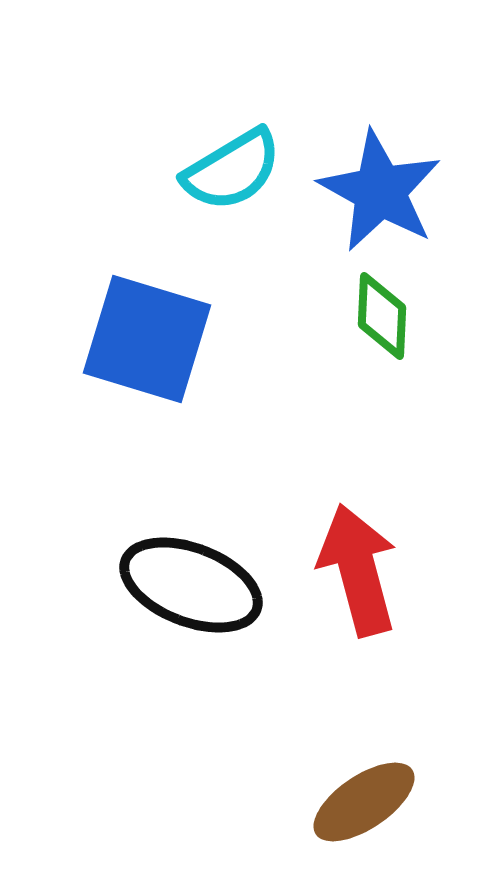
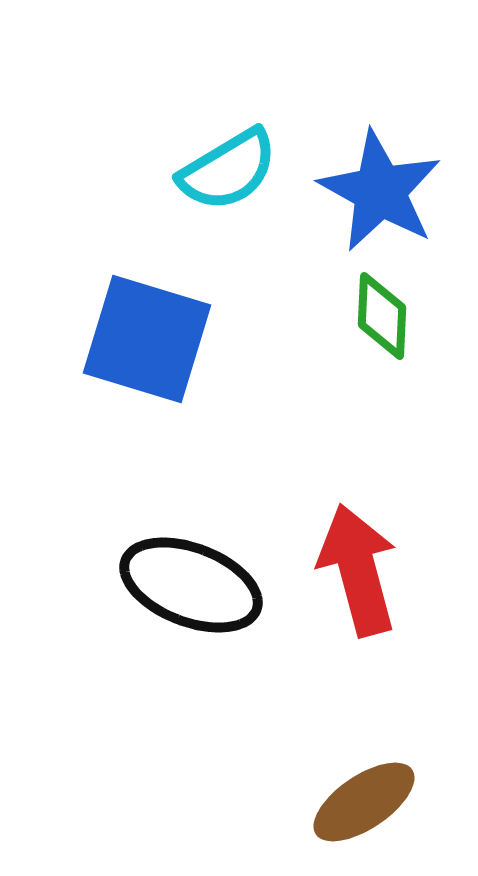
cyan semicircle: moved 4 px left
